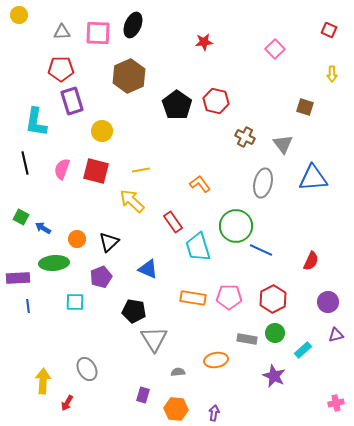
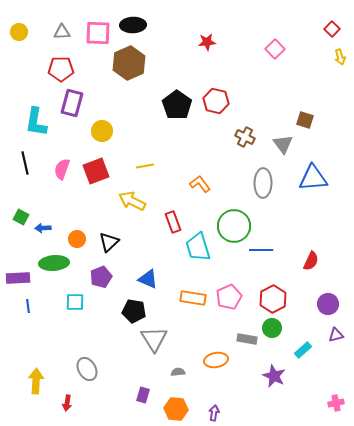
yellow circle at (19, 15): moved 17 px down
black ellipse at (133, 25): rotated 65 degrees clockwise
red square at (329, 30): moved 3 px right, 1 px up; rotated 21 degrees clockwise
red star at (204, 42): moved 3 px right
yellow arrow at (332, 74): moved 8 px right, 17 px up; rotated 14 degrees counterclockwise
brown hexagon at (129, 76): moved 13 px up
purple rectangle at (72, 101): moved 2 px down; rotated 32 degrees clockwise
brown square at (305, 107): moved 13 px down
yellow line at (141, 170): moved 4 px right, 4 px up
red square at (96, 171): rotated 36 degrees counterclockwise
gray ellipse at (263, 183): rotated 12 degrees counterclockwise
yellow arrow at (132, 201): rotated 16 degrees counterclockwise
red rectangle at (173, 222): rotated 15 degrees clockwise
green circle at (236, 226): moved 2 px left
blue arrow at (43, 228): rotated 35 degrees counterclockwise
blue line at (261, 250): rotated 25 degrees counterclockwise
blue triangle at (148, 269): moved 10 px down
pink pentagon at (229, 297): rotated 25 degrees counterclockwise
purple circle at (328, 302): moved 2 px down
green circle at (275, 333): moved 3 px left, 5 px up
yellow arrow at (43, 381): moved 7 px left
red arrow at (67, 403): rotated 21 degrees counterclockwise
